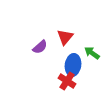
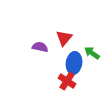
red triangle: moved 1 px left, 1 px down
purple semicircle: rotated 126 degrees counterclockwise
blue ellipse: moved 1 px right, 2 px up
